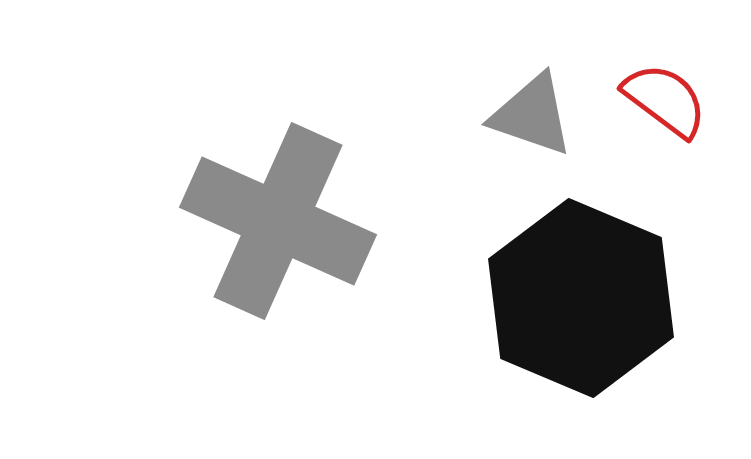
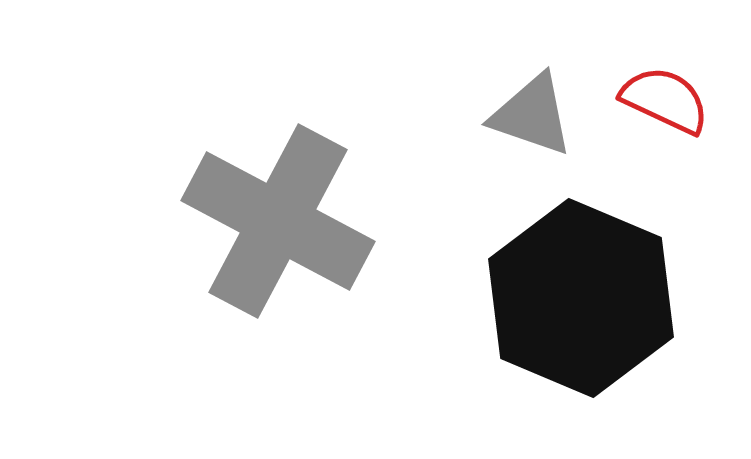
red semicircle: rotated 12 degrees counterclockwise
gray cross: rotated 4 degrees clockwise
